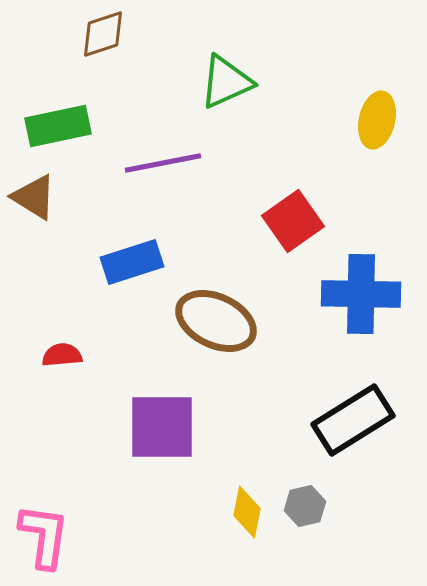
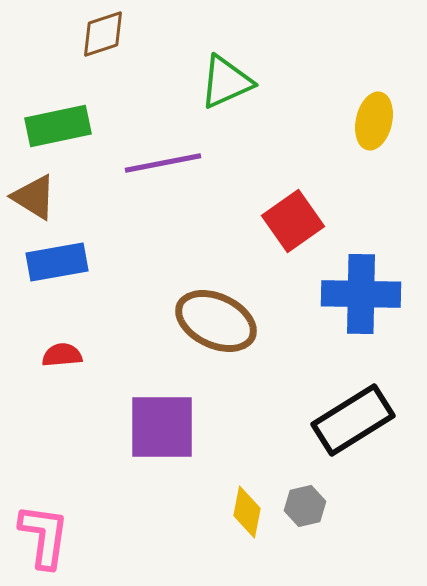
yellow ellipse: moved 3 px left, 1 px down
blue rectangle: moved 75 px left; rotated 8 degrees clockwise
